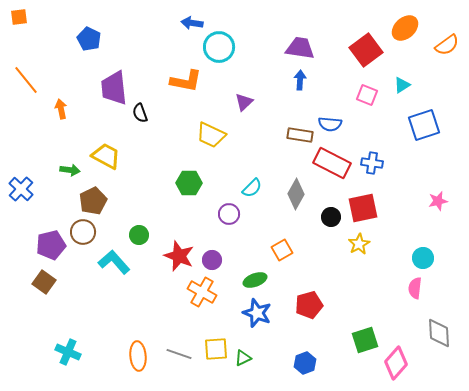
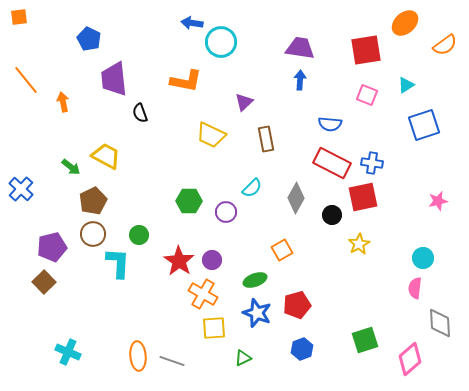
orange ellipse at (405, 28): moved 5 px up
orange semicircle at (447, 45): moved 2 px left
cyan circle at (219, 47): moved 2 px right, 5 px up
red square at (366, 50): rotated 28 degrees clockwise
cyan triangle at (402, 85): moved 4 px right
purple trapezoid at (114, 88): moved 9 px up
orange arrow at (61, 109): moved 2 px right, 7 px up
brown rectangle at (300, 135): moved 34 px left, 4 px down; rotated 70 degrees clockwise
green arrow at (70, 170): moved 1 px right, 3 px up; rotated 30 degrees clockwise
green hexagon at (189, 183): moved 18 px down
gray diamond at (296, 194): moved 4 px down
red square at (363, 208): moved 11 px up
purple circle at (229, 214): moved 3 px left, 2 px up
black circle at (331, 217): moved 1 px right, 2 px up
brown circle at (83, 232): moved 10 px right, 2 px down
purple pentagon at (51, 245): moved 1 px right, 2 px down
red star at (179, 256): moved 5 px down; rotated 12 degrees clockwise
cyan L-shape at (114, 262): moved 4 px right, 1 px down; rotated 44 degrees clockwise
brown square at (44, 282): rotated 10 degrees clockwise
orange cross at (202, 292): moved 1 px right, 2 px down
red pentagon at (309, 305): moved 12 px left
gray diamond at (439, 333): moved 1 px right, 10 px up
yellow square at (216, 349): moved 2 px left, 21 px up
gray line at (179, 354): moved 7 px left, 7 px down
blue hexagon at (305, 363): moved 3 px left, 14 px up
pink diamond at (396, 363): moved 14 px right, 4 px up; rotated 8 degrees clockwise
